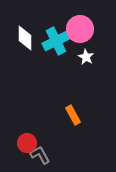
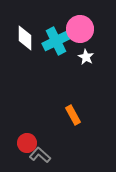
gray L-shape: rotated 20 degrees counterclockwise
